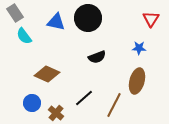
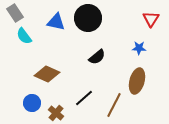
black semicircle: rotated 18 degrees counterclockwise
